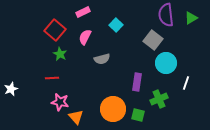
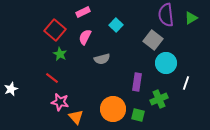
red line: rotated 40 degrees clockwise
